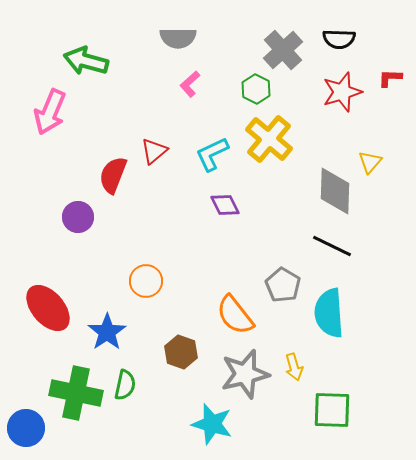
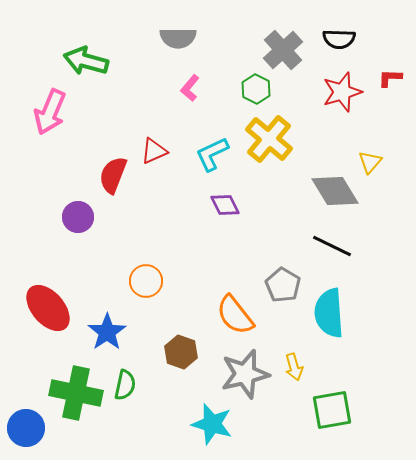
pink L-shape: moved 4 px down; rotated 8 degrees counterclockwise
red triangle: rotated 16 degrees clockwise
gray diamond: rotated 33 degrees counterclockwise
green square: rotated 12 degrees counterclockwise
